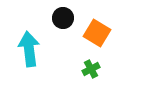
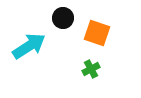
orange square: rotated 12 degrees counterclockwise
cyan arrow: moved 3 px up; rotated 64 degrees clockwise
